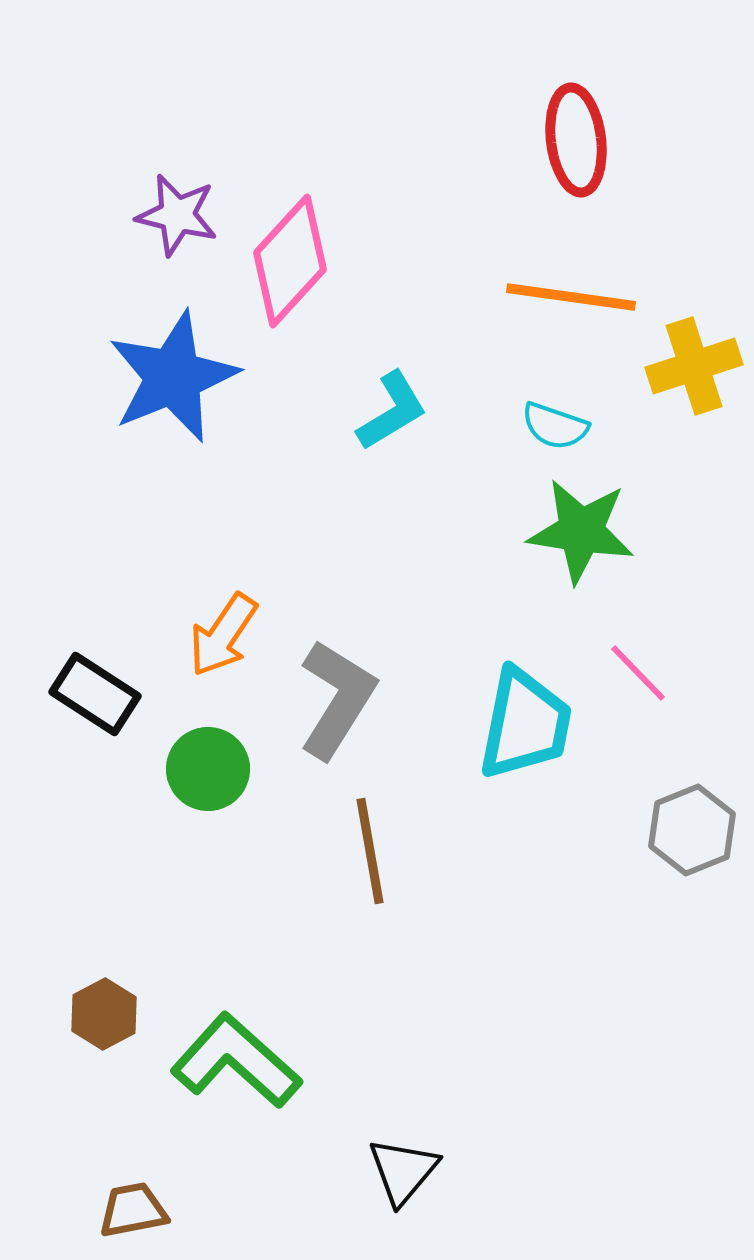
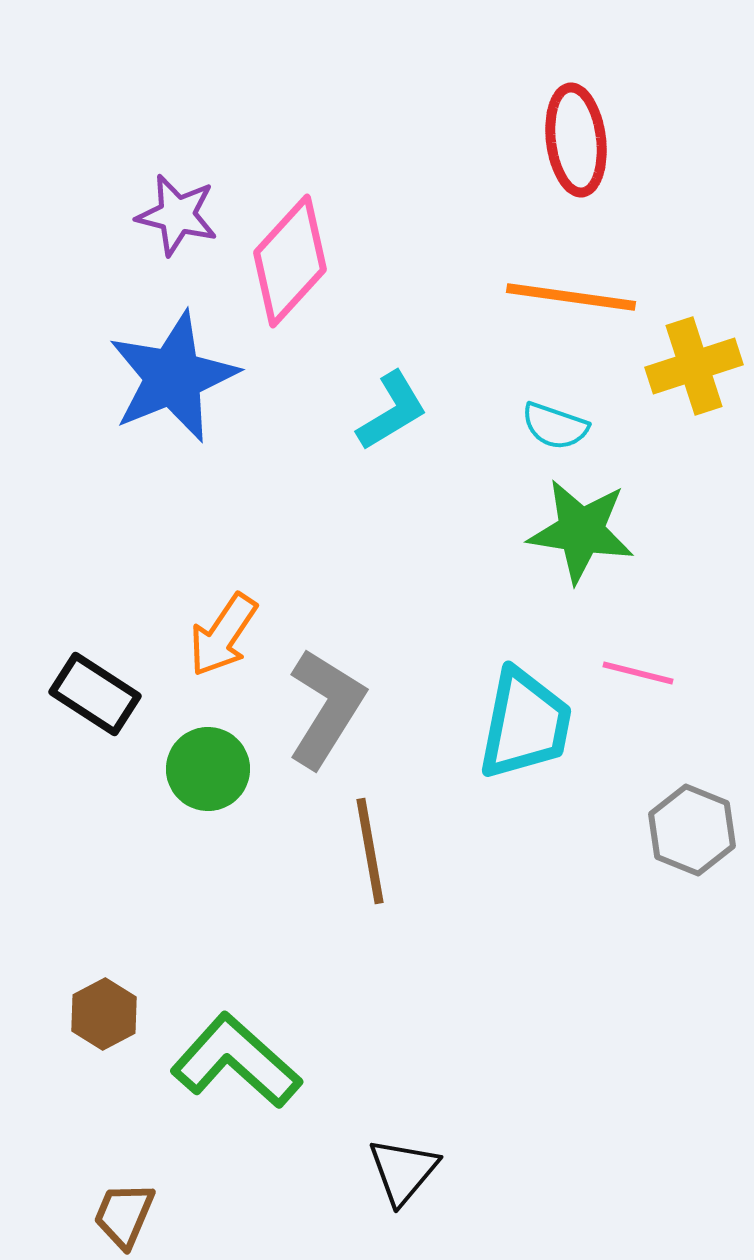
pink line: rotated 32 degrees counterclockwise
gray L-shape: moved 11 px left, 9 px down
gray hexagon: rotated 16 degrees counterclockwise
brown trapezoid: moved 9 px left, 5 px down; rotated 56 degrees counterclockwise
